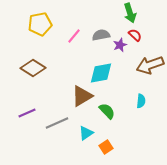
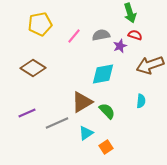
red semicircle: rotated 24 degrees counterclockwise
purple star: moved 1 px down
cyan diamond: moved 2 px right, 1 px down
brown triangle: moved 6 px down
